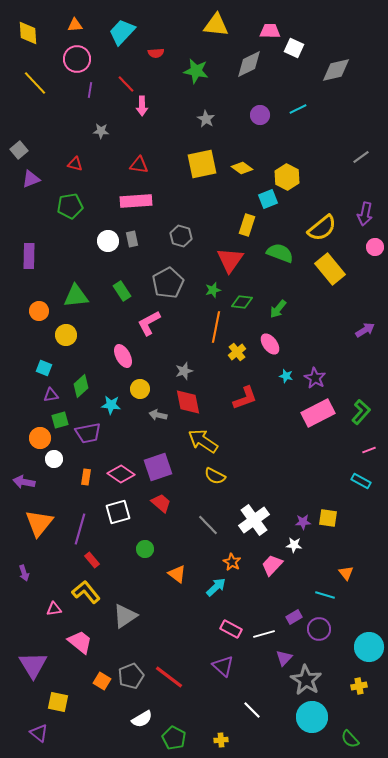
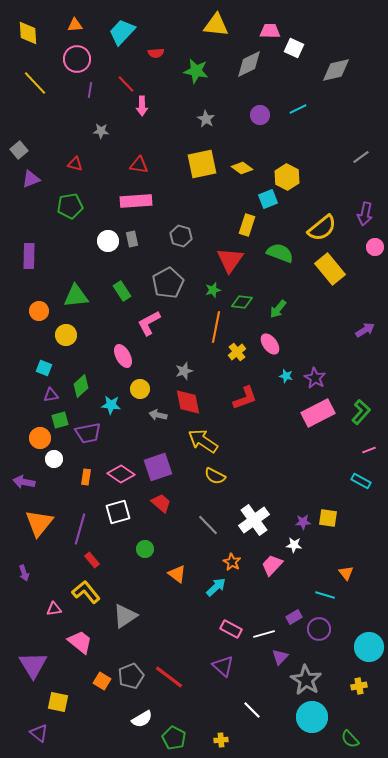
purple triangle at (284, 658): moved 4 px left, 1 px up
